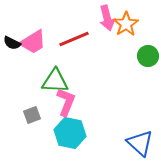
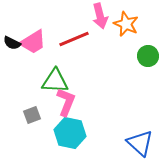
pink arrow: moved 7 px left, 2 px up
orange star: rotated 15 degrees counterclockwise
